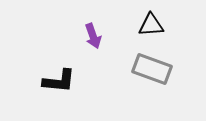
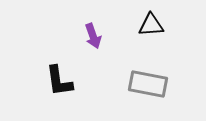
gray rectangle: moved 4 px left, 15 px down; rotated 9 degrees counterclockwise
black L-shape: rotated 76 degrees clockwise
